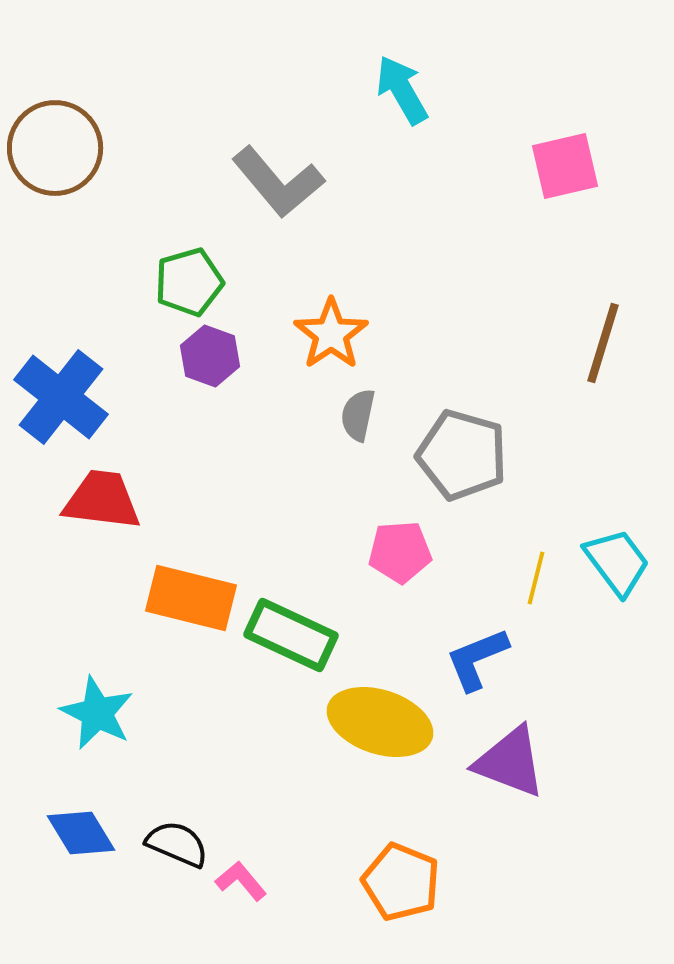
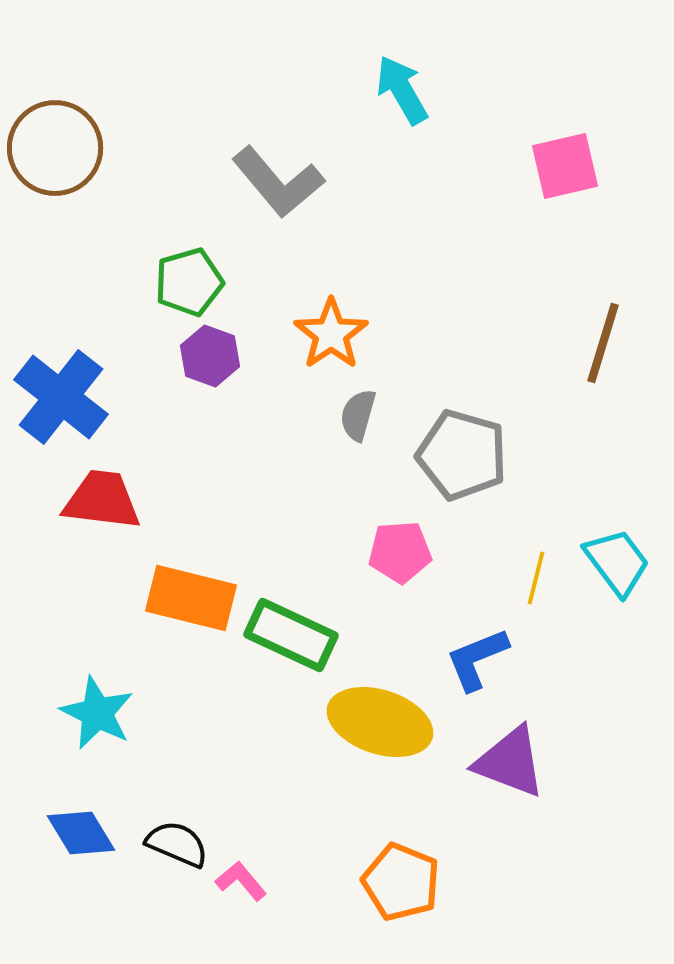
gray semicircle: rotated 4 degrees clockwise
